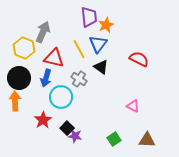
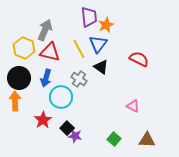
gray arrow: moved 2 px right, 2 px up
red triangle: moved 4 px left, 6 px up
green square: rotated 16 degrees counterclockwise
